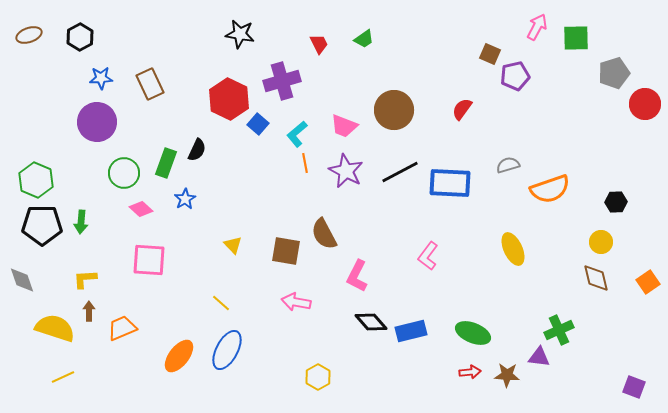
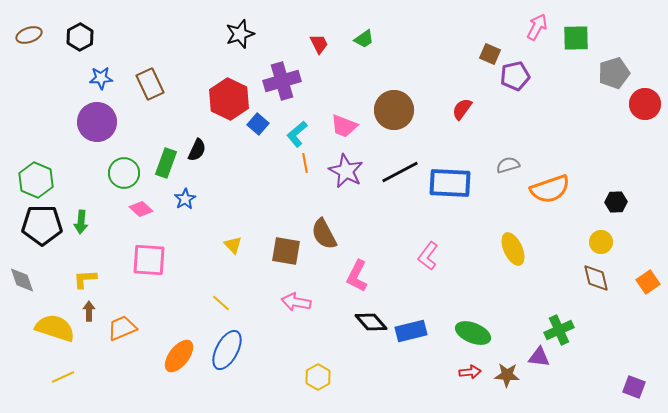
black star at (240, 34): rotated 28 degrees counterclockwise
